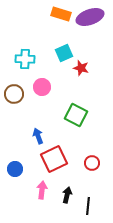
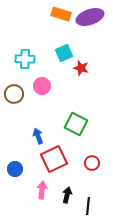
pink circle: moved 1 px up
green square: moved 9 px down
